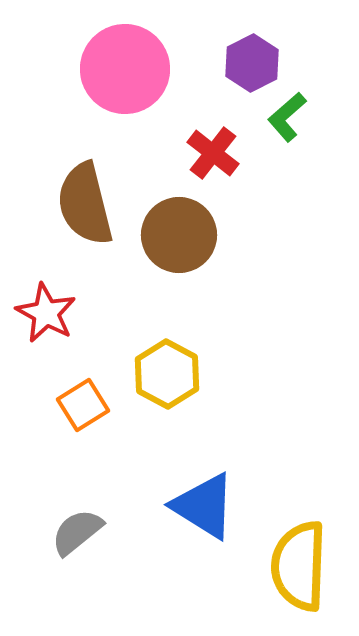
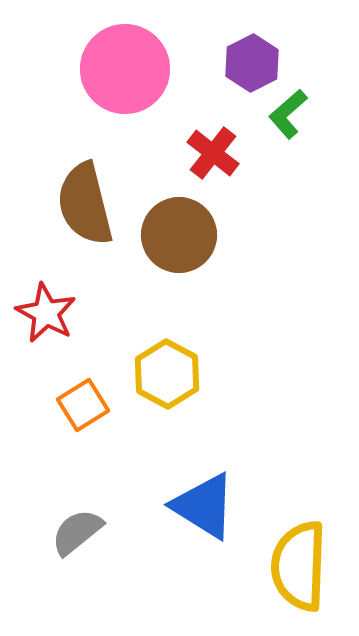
green L-shape: moved 1 px right, 3 px up
